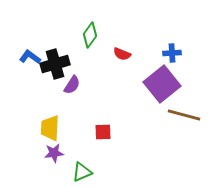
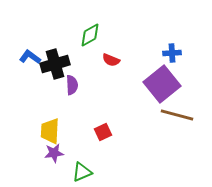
green diamond: rotated 25 degrees clockwise
red semicircle: moved 11 px left, 6 px down
purple semicircle: rotated 36 degrees counterclockwise
brown line: moved 7 px left
yellow trapezoid: moved 3 px down
red square: rotated 24 degrees counterclockwise
